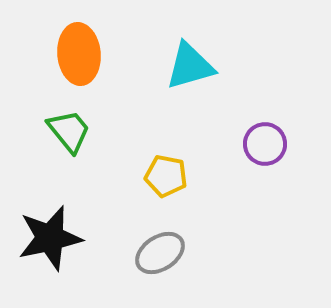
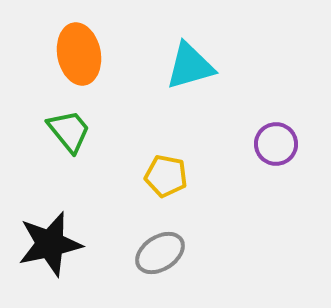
orange ellipse: rotated 6 degrees counterclockwise
purple circle: moved 11 px right
black star: moved 6 px down
